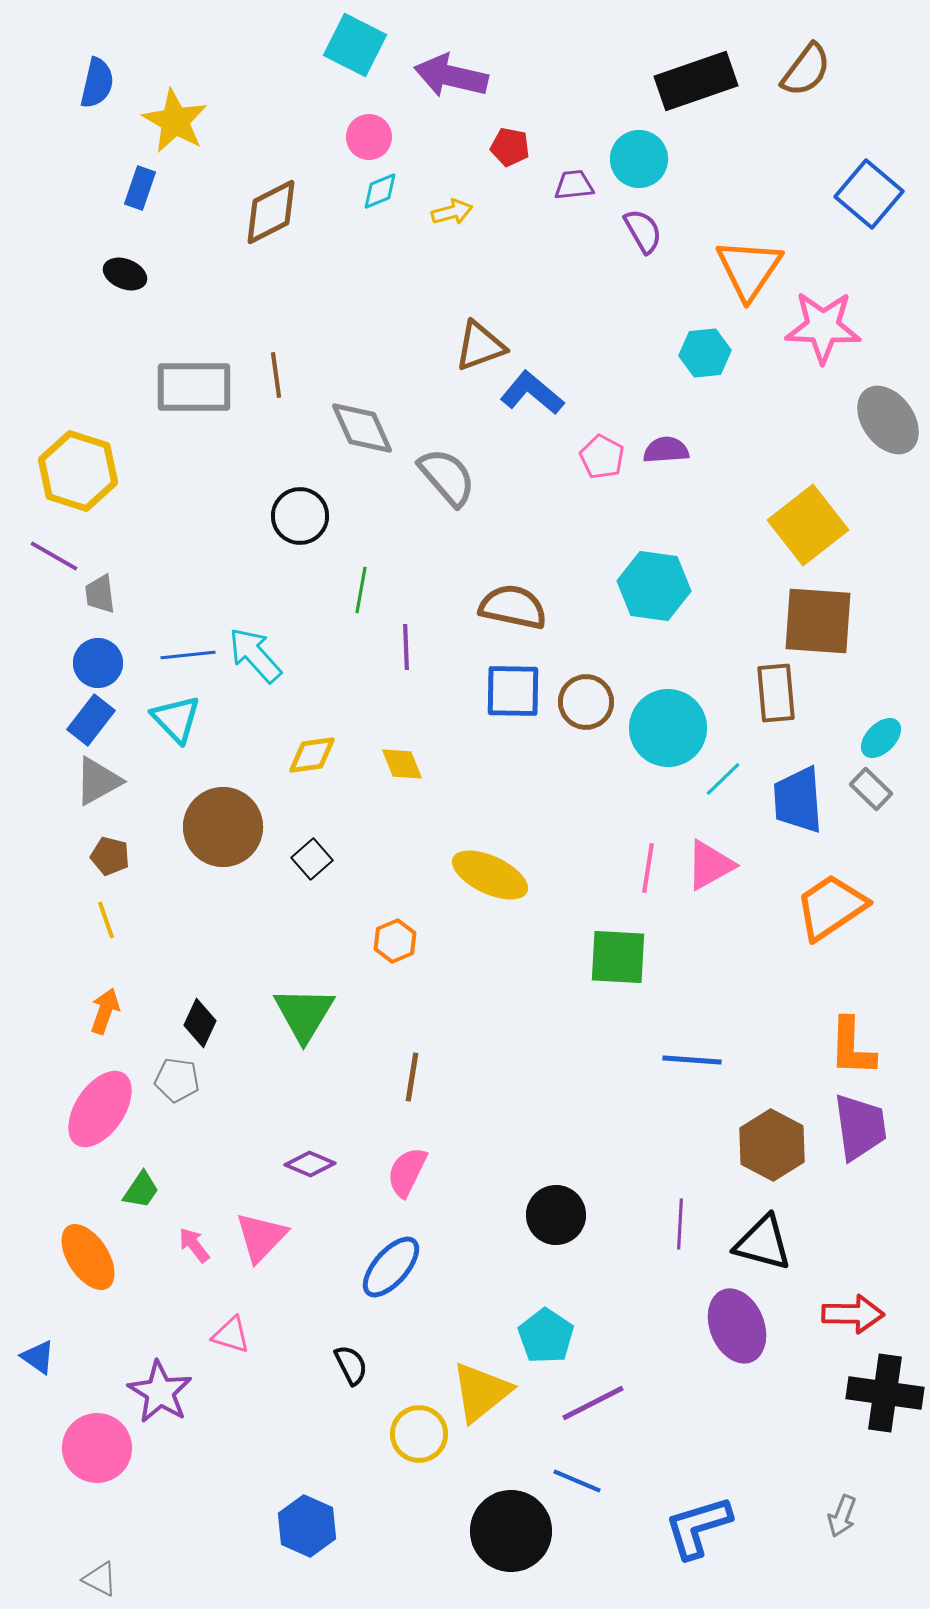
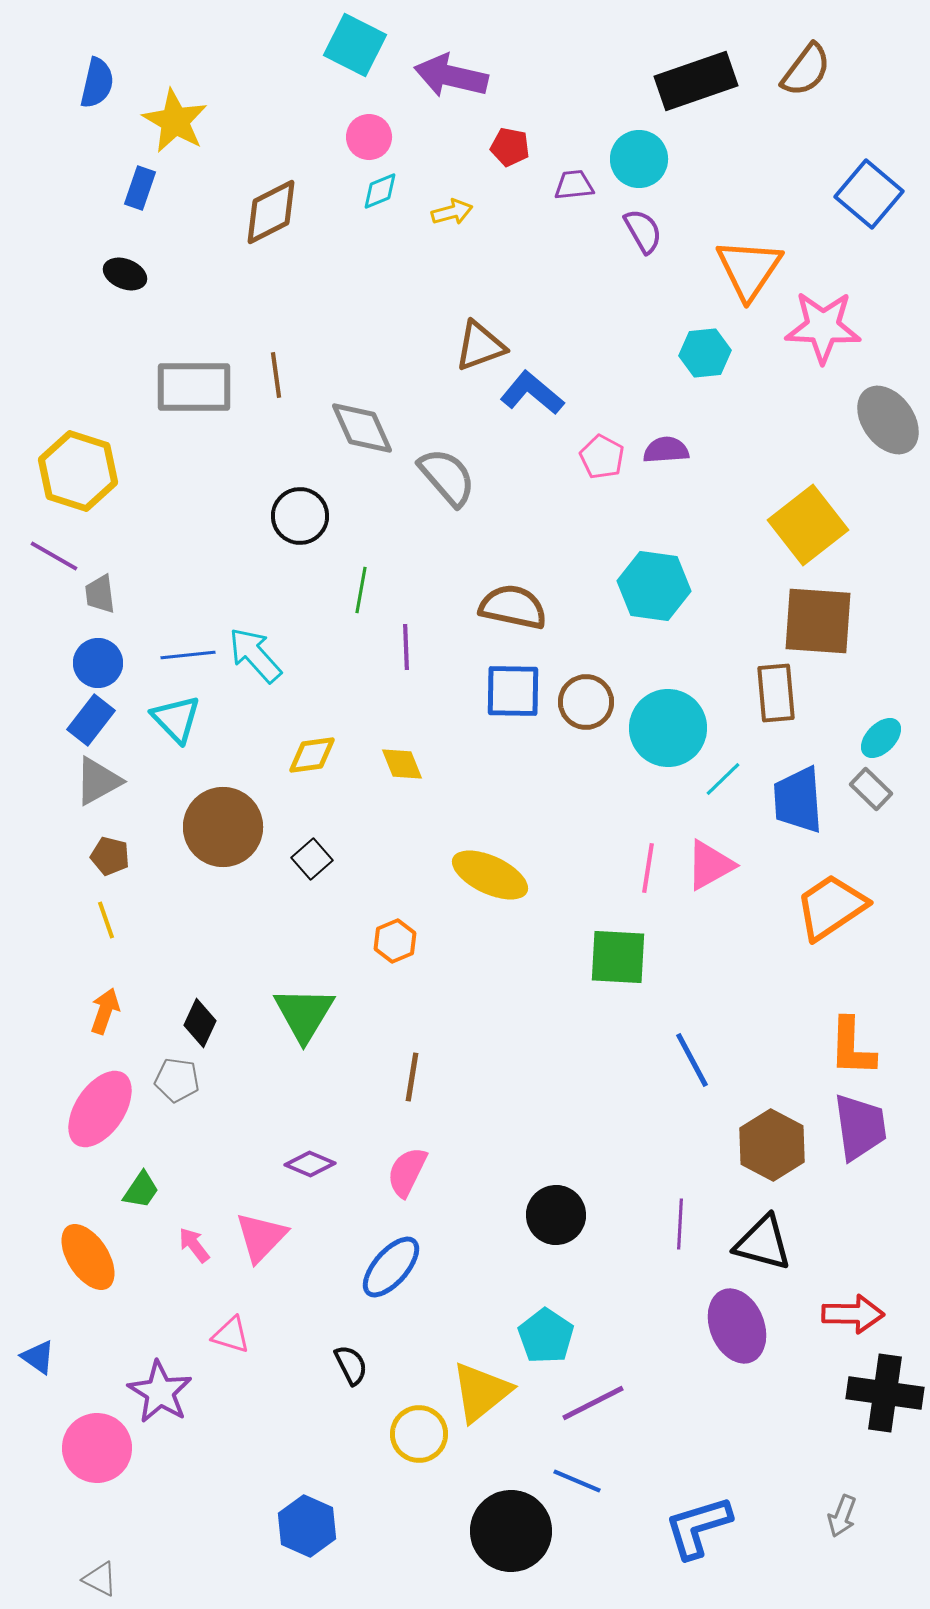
blue line at (692, 1060): rotated 58 degrees clockwise
